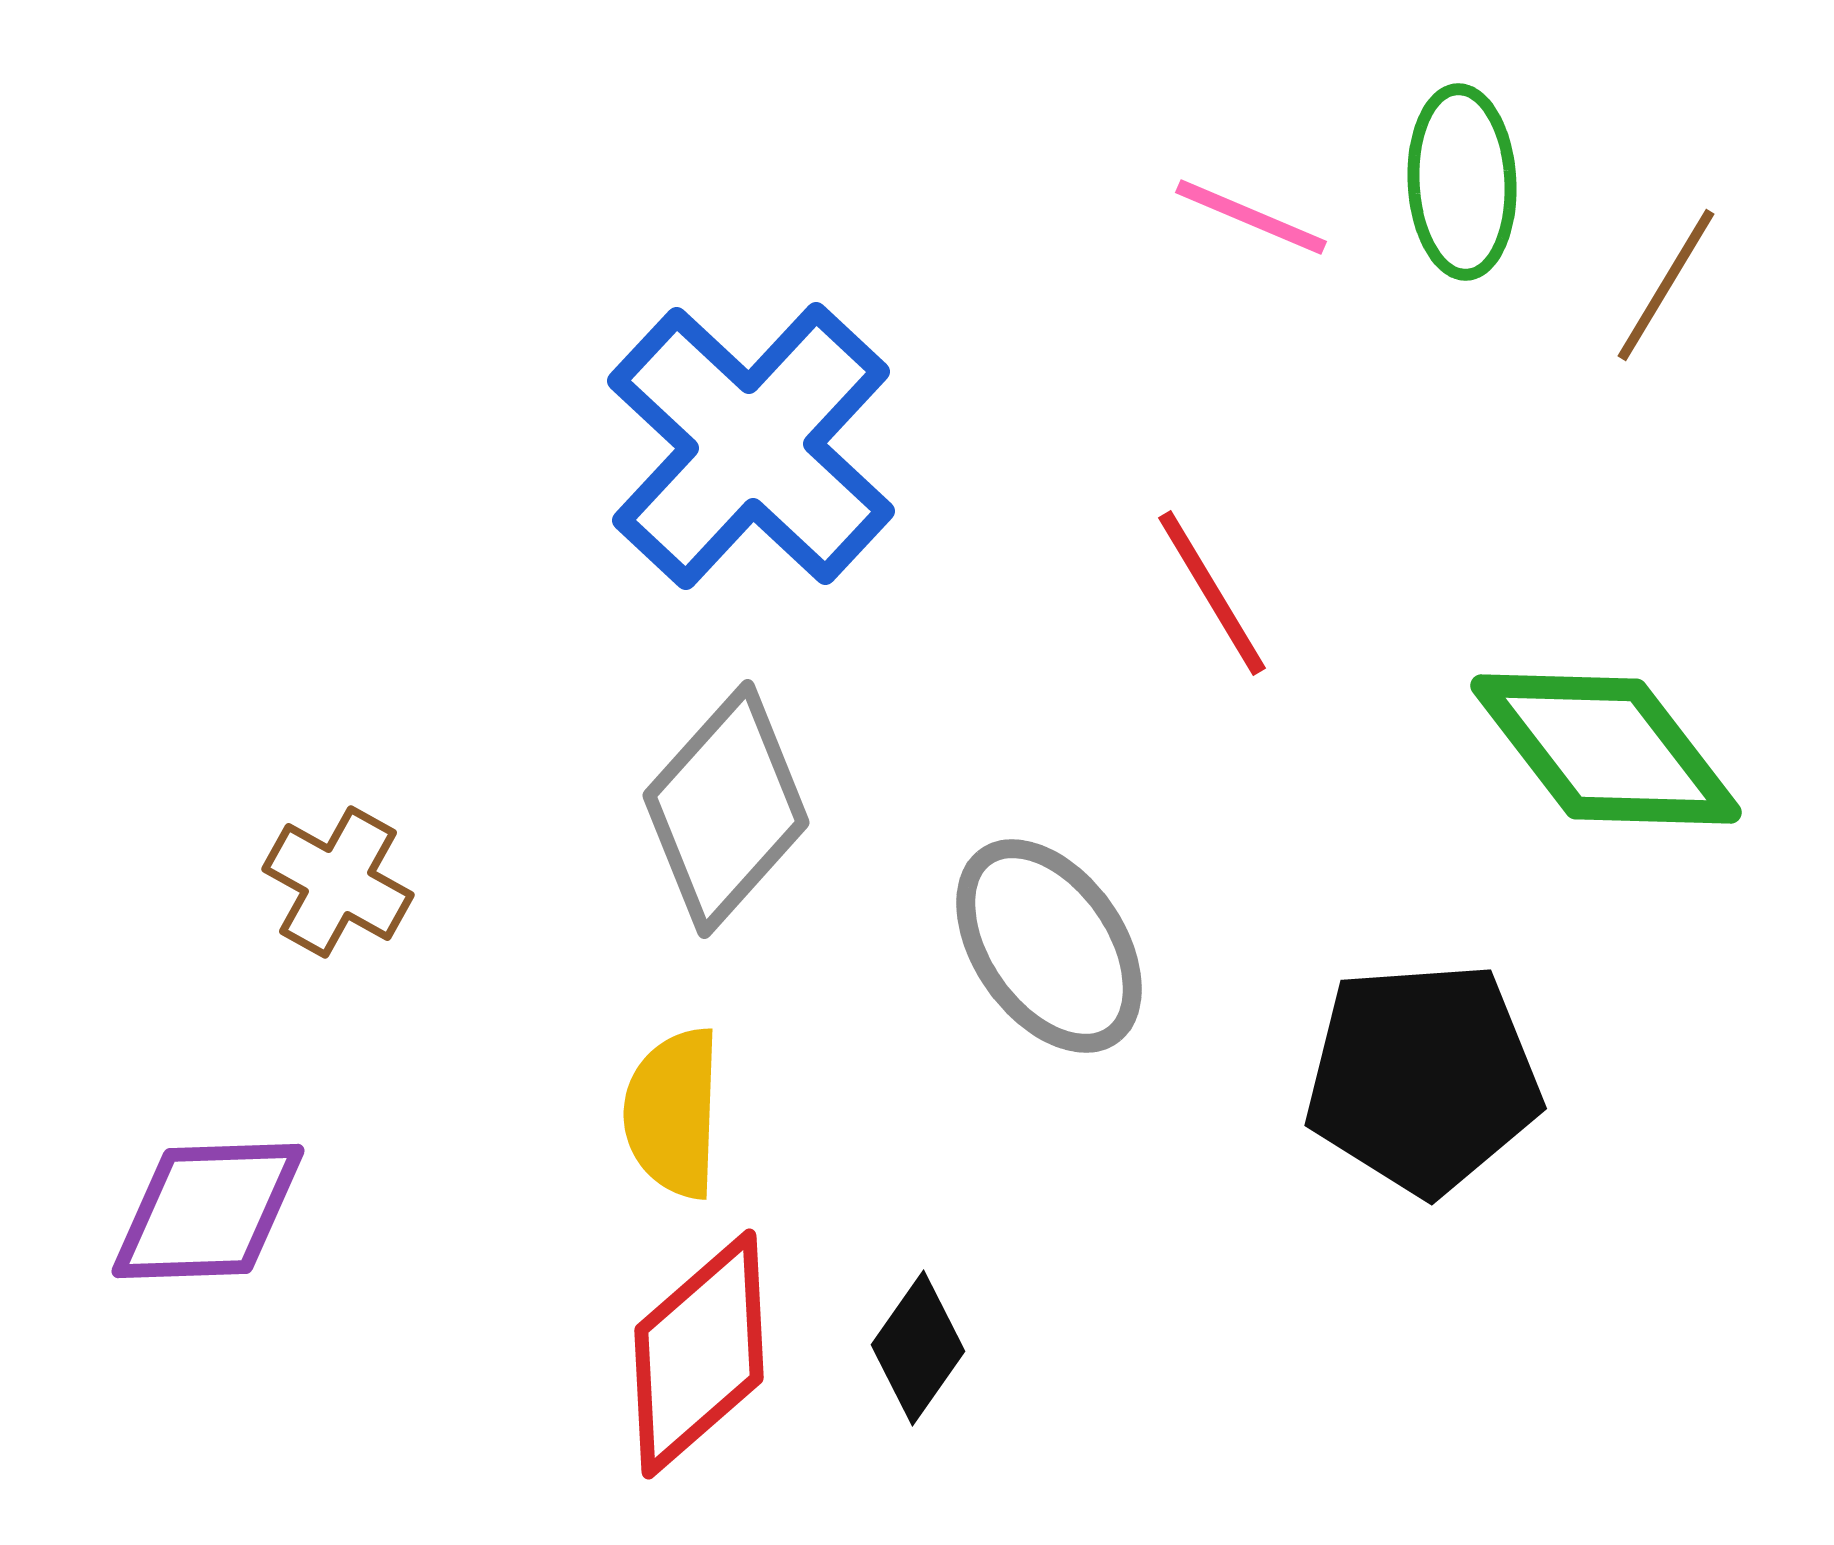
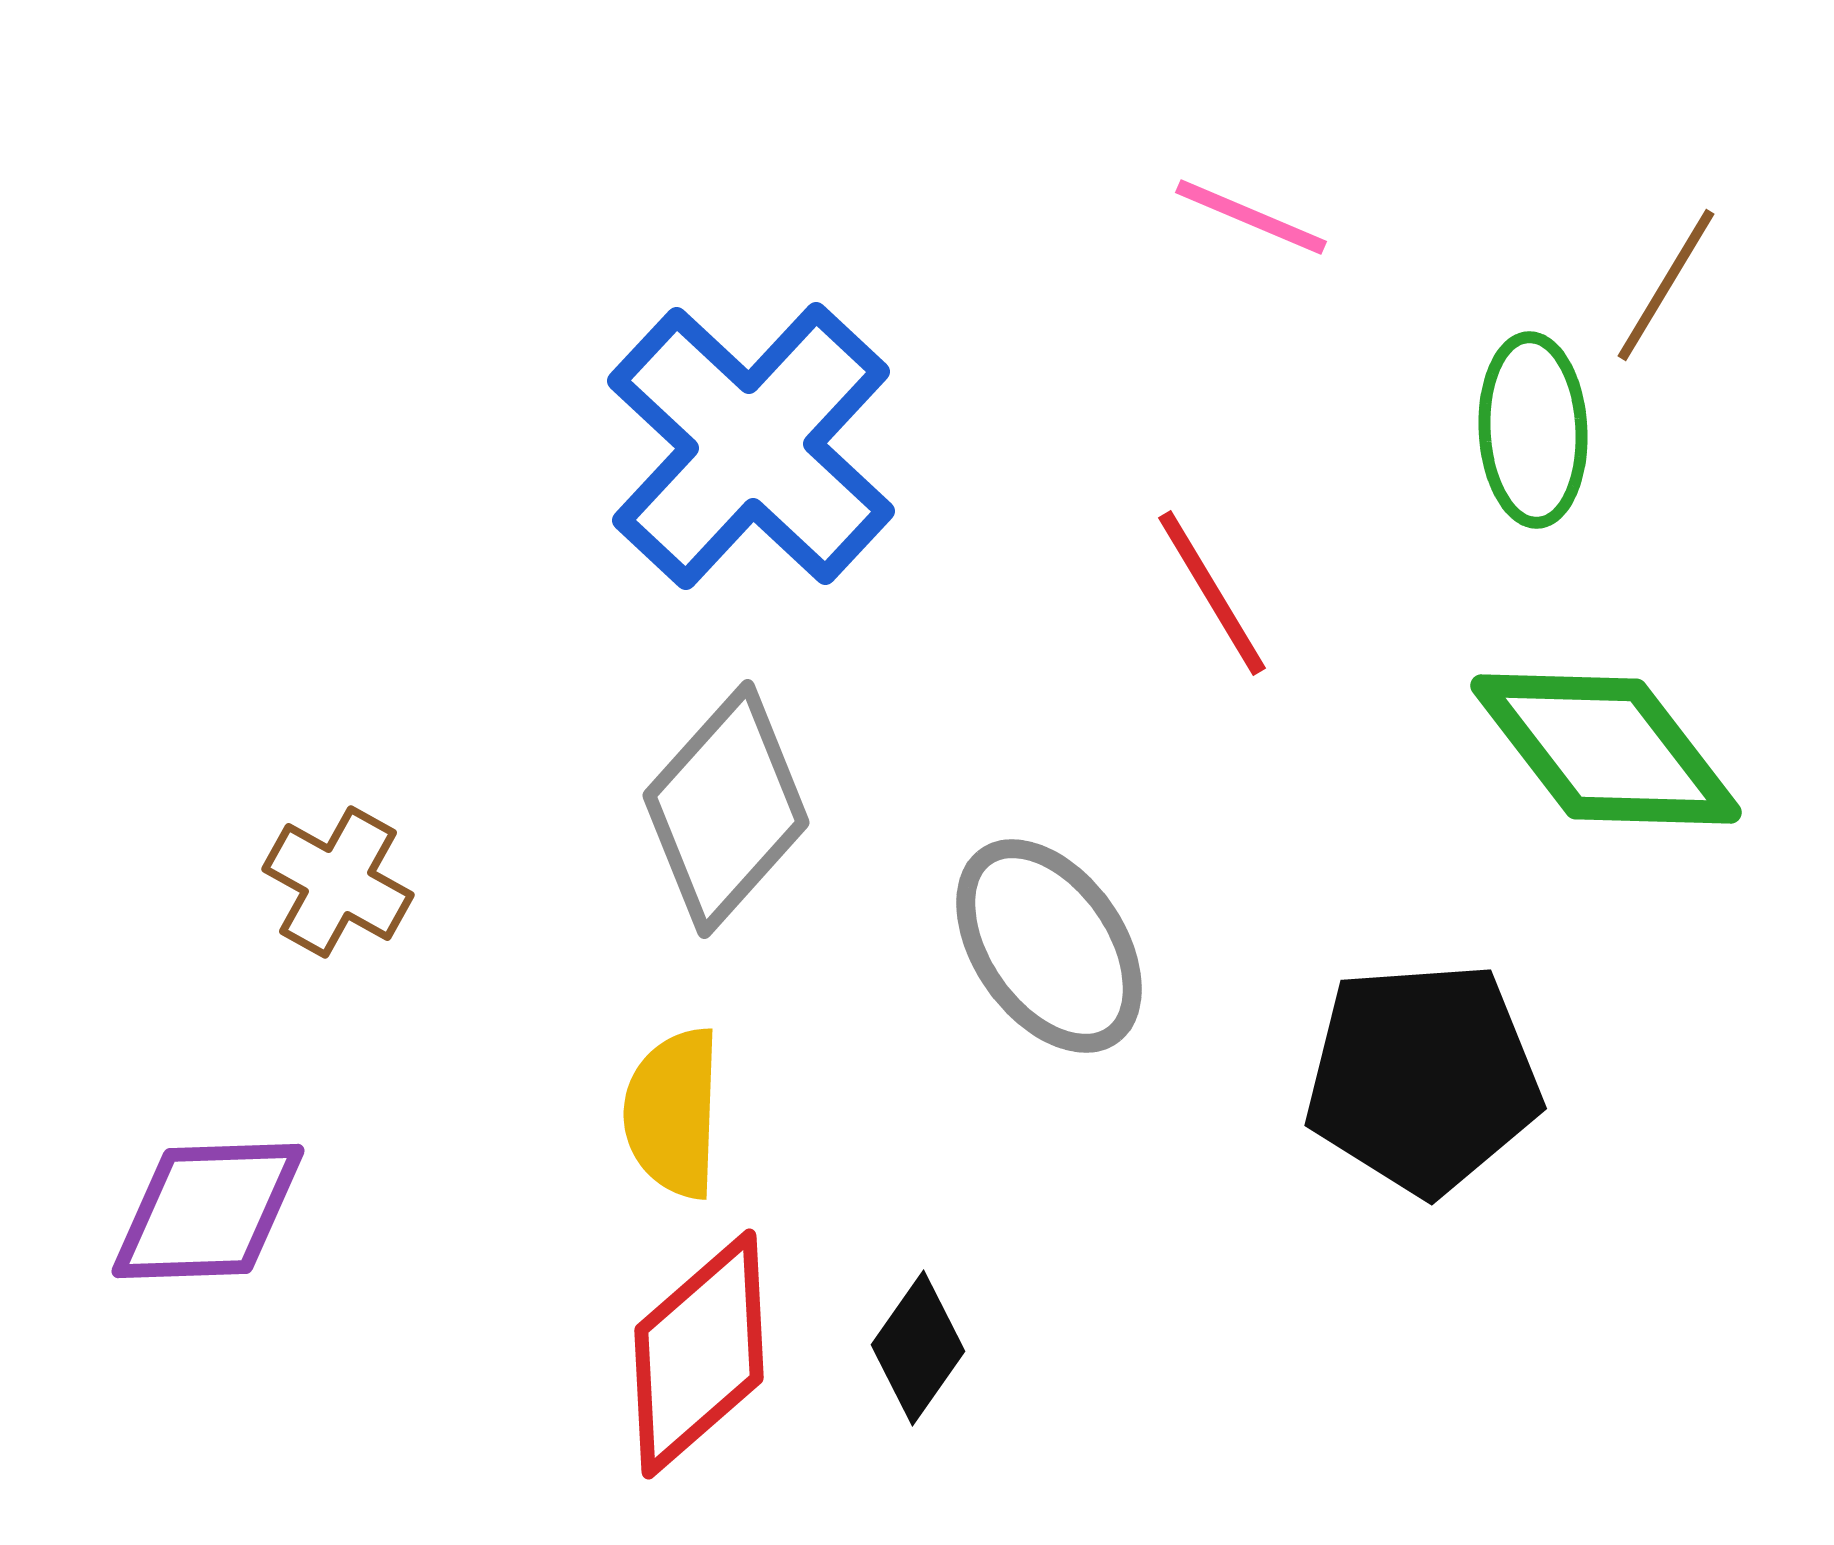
green ellipse: moved 71 px right, 248 px down
